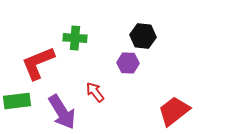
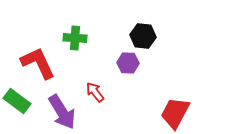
red L-shape: rotated 87 degrees clockwise
green rectangle: rotated 44 degrees clockwise
red trapezoid: moved 1 px right, 2 px down; rotated 24 degrees counterclockwise
